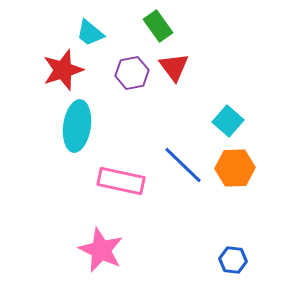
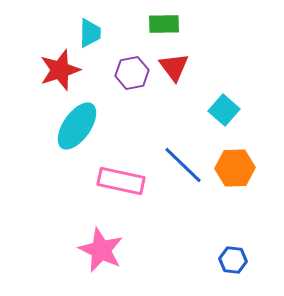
green rectangle: moved 6 px right, 2 px up; rotated 56 degrees counterclockwise
cyan trapezoid: rotated 128 degrees counterclockwise
red star: moved 3 px left
cyan square: moved 4 px left, 11 px up
cyan ellipse: rotated 27 degrees clockwise
